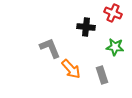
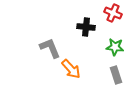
gray rectangle: moved 14 px right
